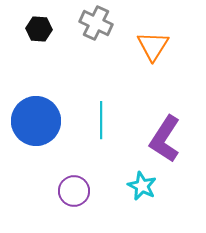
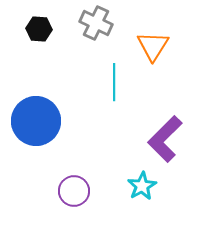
cyan line: moved 13 px right, 38 px up
purple L-shape: rotated 12 degrees clockwise
cyan star: rotated 16 degrees clockwise
